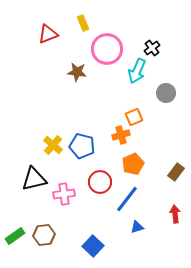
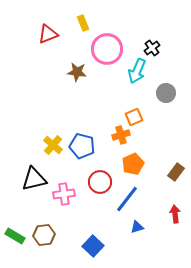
green rectangle: rotated 66 degrees clockwise
